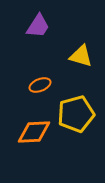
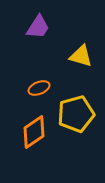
purple trapezoid: moved 1 px down
orange ellipse: moved 1 px left, 3 px down
orange diamond: rotated 32 degrees counterclockwise
